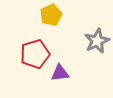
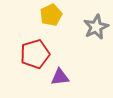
gray star: moved 1 px left, 14 px up
purple triangle: moved 4 px down
